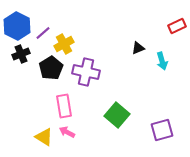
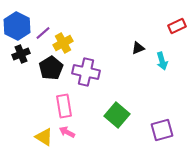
yellow cross: moved 1 px left, 1 px up
